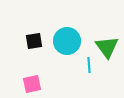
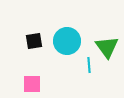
pink square: rotated 12 degrees clockwise
